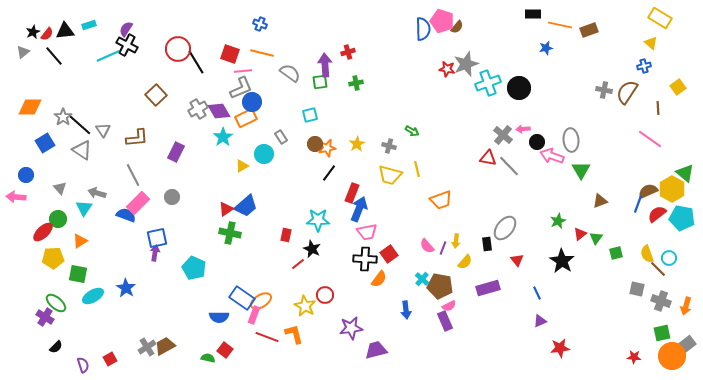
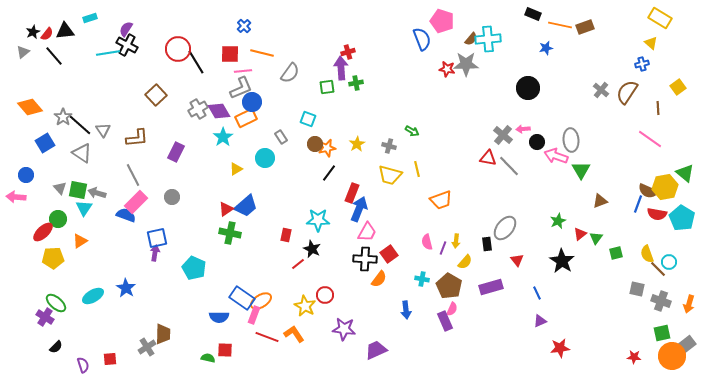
black rectangle at (533, 14): rotated 21 degrees clockwise
blue cross at (260, 24): moved 16 px left, 2 px down; rotated 24 degrees clockwise
cyan rectangle at (89, 25): moved 1 px right, 7 px up
brown semicircle at (457, 27): moved 14 px right, 12 px down
blue semicircle at (423, 29): moved 1 px left, 10 px down; rotated 20 degrees counterclockwise
brown rectangle at (589, 30): moved 4 px left, 3 px up
red square at (230, 54): rotated 18 degrees counterclockwise
cyan line at (108, 56): moved 3 px up; rotated 15 degrees clockwise
gray star at (466, 64): rotated 20 degrees clockwise
purple arrow at (325, 65): moved 16 px right, 3 px down
blue cross at (644, 66): moved 2 px left, 2 px up
gray semicircle at (290, 73): rotated 90 degrees clockwise
green square at (320, 82): moved 7 px right, 5 px down
cyan cross at (488, 83): moved 44 px up; rotated 15 degrees clockwise
black circle at (519, 88): moved 9 px right
gray cross at (604, 90): moved 3 px left; rotated 28 degrees clockwise
orange diamond at (30, 107): rotated 50 degrees clockwise
cyan square at (310, 115): moved 2 px left, 4 px down; rotated 35 degrees clockwise
gray triangle at (82, 150): moved 3 px down
cyan circle at (264, 154): moved 1 px right, 4 px down
pink arrow at (552, 156): moved 4 px right
yellow triangle at (242, 166): moved 6 px left, 3 px down
yellow hexagon at (672, 189): moved 7 px left, 2 px up; rotated 20 degrees clockwise
brown semicircle at (648, 191): rotated 132 degrees counterclockwise
pink rectangle at (138, 203): moved 2 px left, 1 px up
red semicircle at (657, 214): rotated 132 degrees counterclockwise
cyan pentagon at (682, 218): rotated 20 degrees clockwise
pink trapezoid at (367, 232): rotated 50 degrees counterclockwise
pink semicircle at (427, 246): moved 4 px up; rotated 28 degrees clockwise
cyan circle at (669, 258): moved 4 px down
green square at (78, 274): moved 84 px up
cyan cross at (422, 279): rotated 32 degrees counterclockwise
brown pentagon at (440, 286): moved 9 px right; rotated 20 degrees clockwise
purple rectangle at (488, 288): moved 3 px right, 1 px up
pink semicircle at (449, 306): moved 3 px right, 3 px down; rotated 40 degrees counterclockwise
orange arrow at (686, 306): moved 3 px right, 2 px up
purple star at (351, 328): moved 7 px left, 1 px down; rotated 15 degrees clockwise
orange L-shape at (294, 334): rotated 20 degrees counterclockwise
brown trapezoid at (165, 346): moved 2 px left, 12 px up; rotated 120 degrees clockwise
red square at (225, 350): rotated 35 degrees counterclockwise
purple trapezoid at (376, 350): rotated 10 degrees counterclockwise
red square at (110, 359): rotated 24 degrees clockwise
